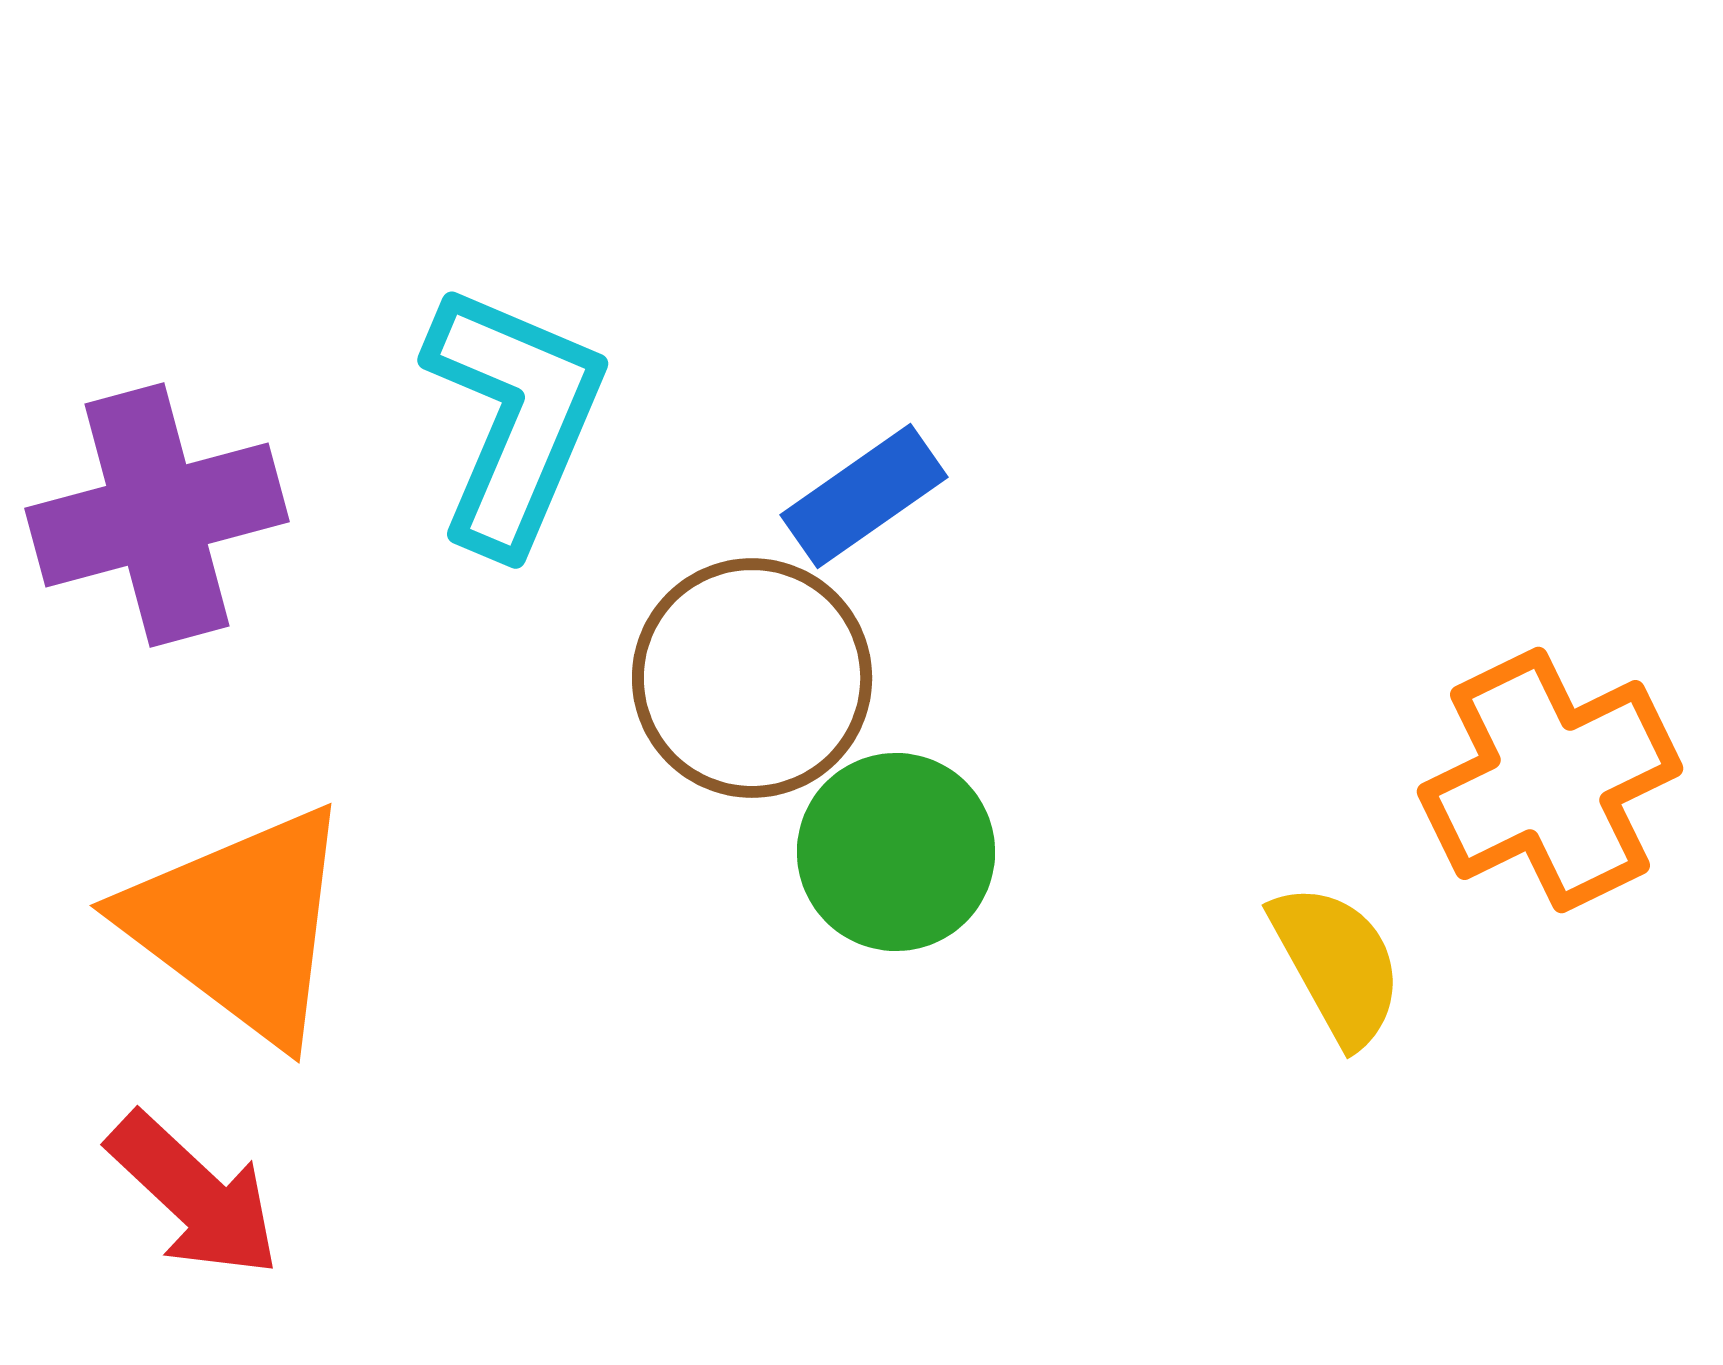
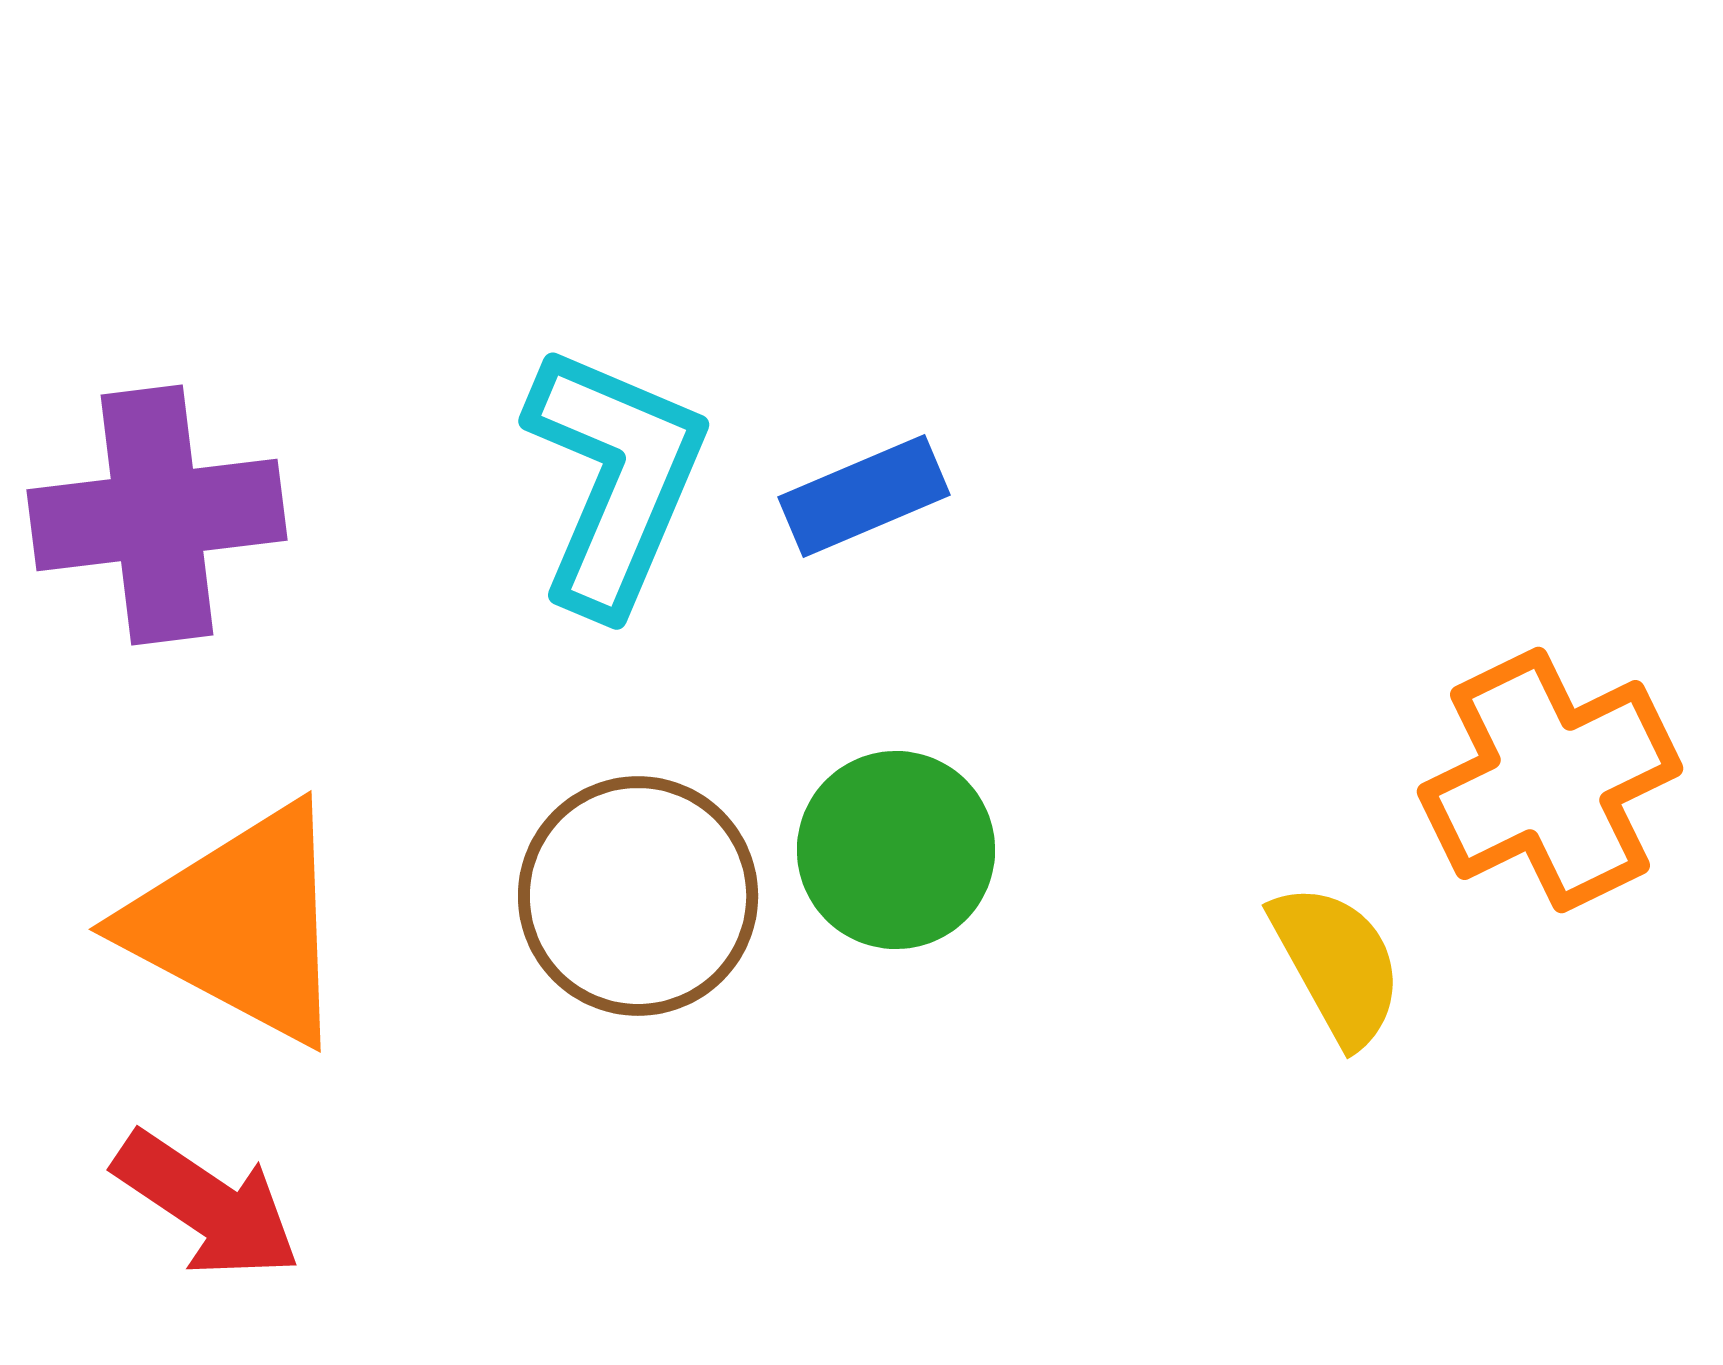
cyan L-shape: moved 101 px right, 61 px down
blue rectangle: rotated 12 degrees clockwise
purple cross: rotated 8 degrees clockwise
brown circle: moved 114 px left, 218 px down
green circle: moved 2 px up
orange triangle: rotated 9 degrees counterclockwise
red arrow: moved 13 px right, 10 px down; rotated 9 degrees counterclockwise
